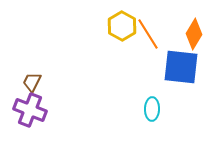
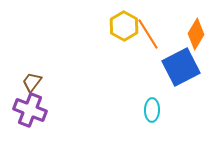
yellow hexagon: moved 2 px right
orange diamond: moved 2 px right
blue square: rotated 33 degrees counterclockwise
brown trapezoid: rotated 10 degrees clockwise
cyan ellipse: moved 1 px down
